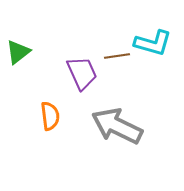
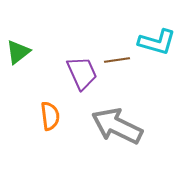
cyan L-shape: moved 4 px right, 1 px up
brown line: moved 4 px down
